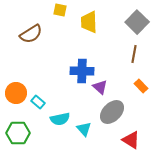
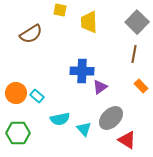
purple triangle: rotated 42 degrees clockwise
cyan rectangle: moved 1 px left, 6 px up
gray ellipse: moved 1 px left, 6 px down
red triangle: moved 4 px left
